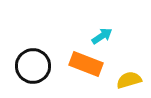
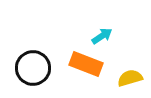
black circle: moved 2 px down
yellow semicircle: moved 1 px right, 2 px up
